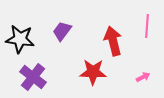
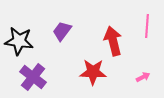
black star: moved 1 px left, 2 px down
